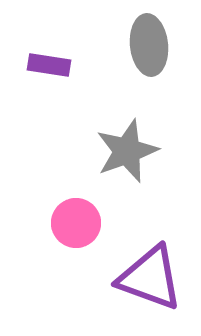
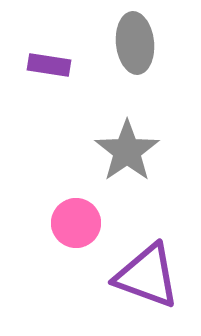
gray ellipse: moved 14 px left, 2 px up
gray star: rotated 14 degrees counterclockwise
purple triangle: moved 3 px left, 2 px up
